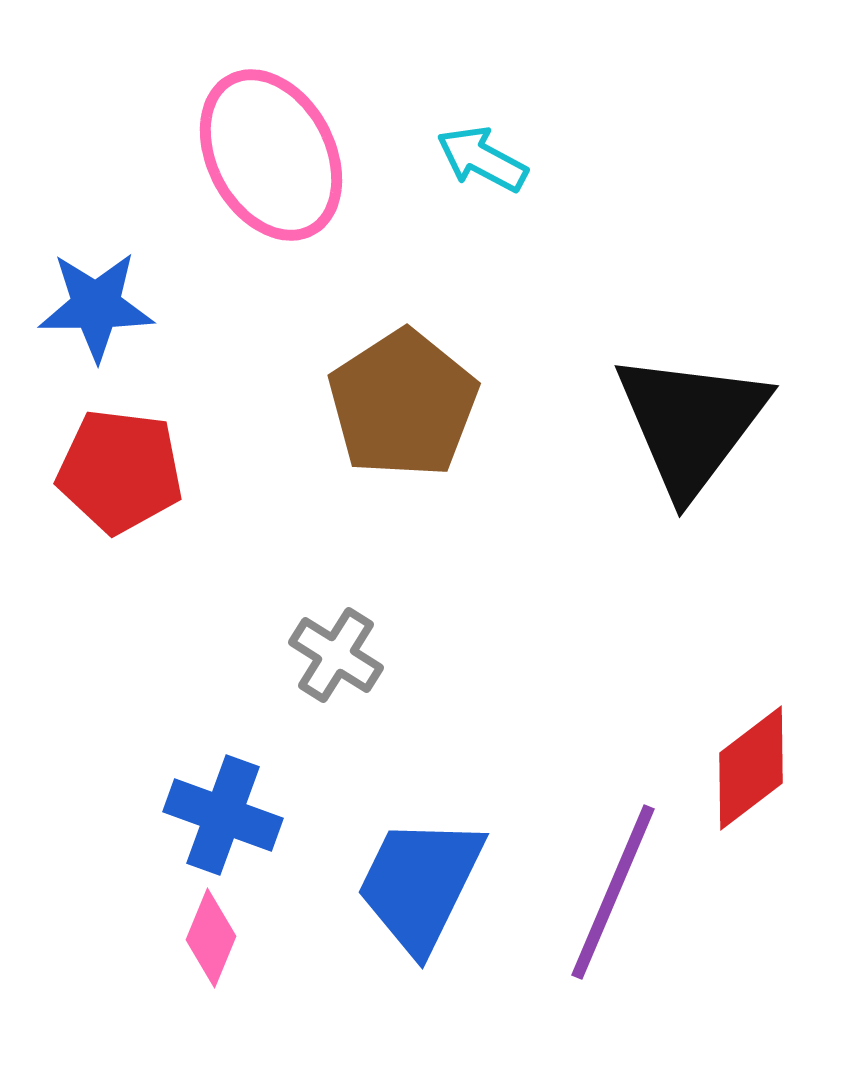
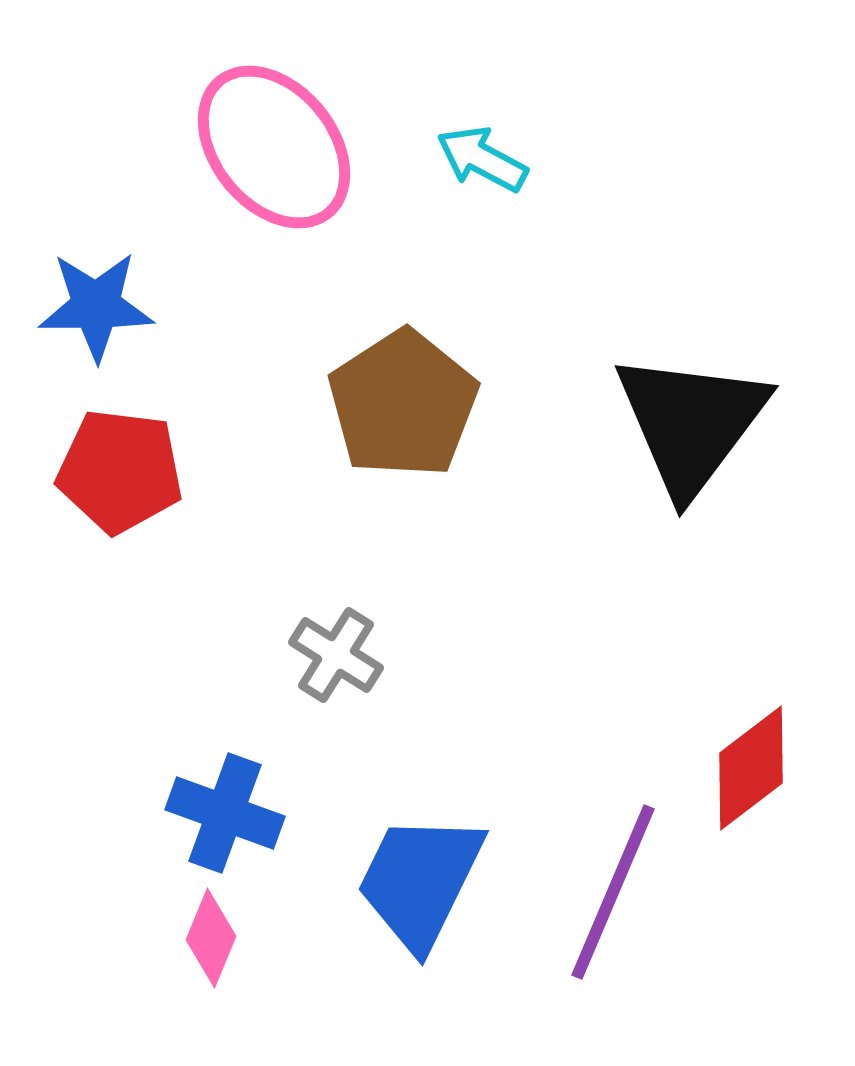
pink ellipse: moved 3 px right, 8 px up; rotated 11 degrees counterclockwise
blue cross: moved 2 px right, 2 px up
blue trapezoid: moved 3 px up
